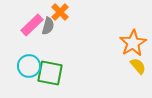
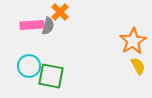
pink rectangle: rotated 40 degrees clockwise
orange star: moved 2 px up
yellow semicircle: rotated 12 degrees clockwise
green square: moved 1 px right, 3 px down
